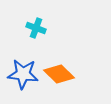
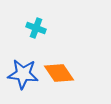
orange diamond: moved 1 px up; rotated 12 degrees clockwise
